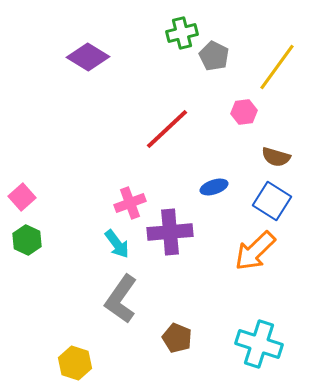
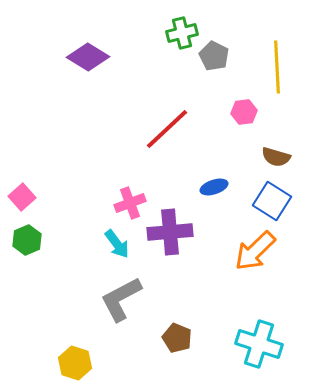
yellow line: rotated 39 degrees counterclockwise
green hexagon: rotated 12 degrees clockwise
gray L-shape: rotated 27 degrees clockwise
